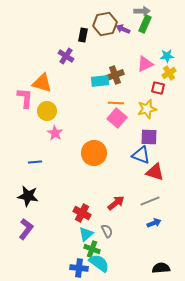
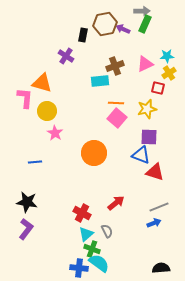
brown cross: moved 9 px up
black star: moved 1 px left, 6 px down
gray line: moved 9 px right, 6 px down
